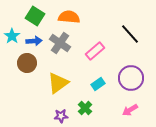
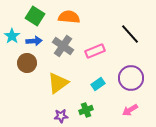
gray cross: moved 3 px right, 3 px down
pink rectangle: rotated 18 degrees clockwise
green cross: moved 1 px right, 2 px down; rotated 24 degrees clockwise
